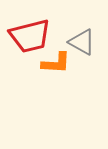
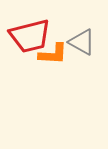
orange L-shape: moved 3 px left, 9 px up
